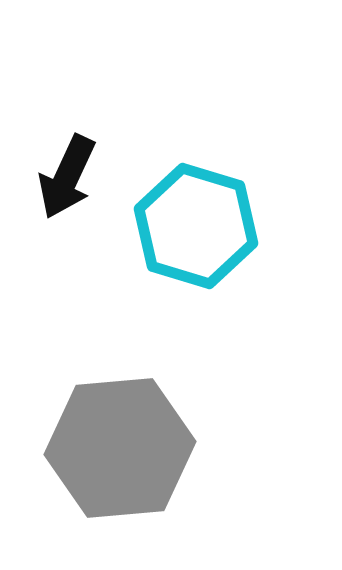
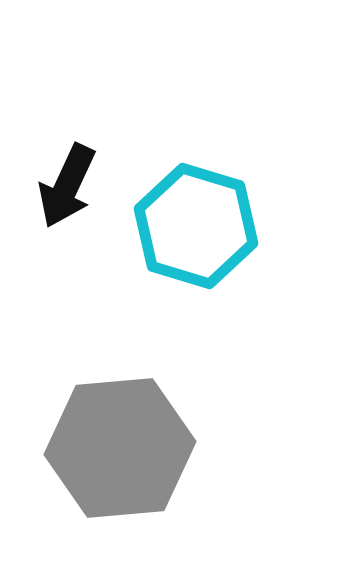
black arrow: moved 9 px down
